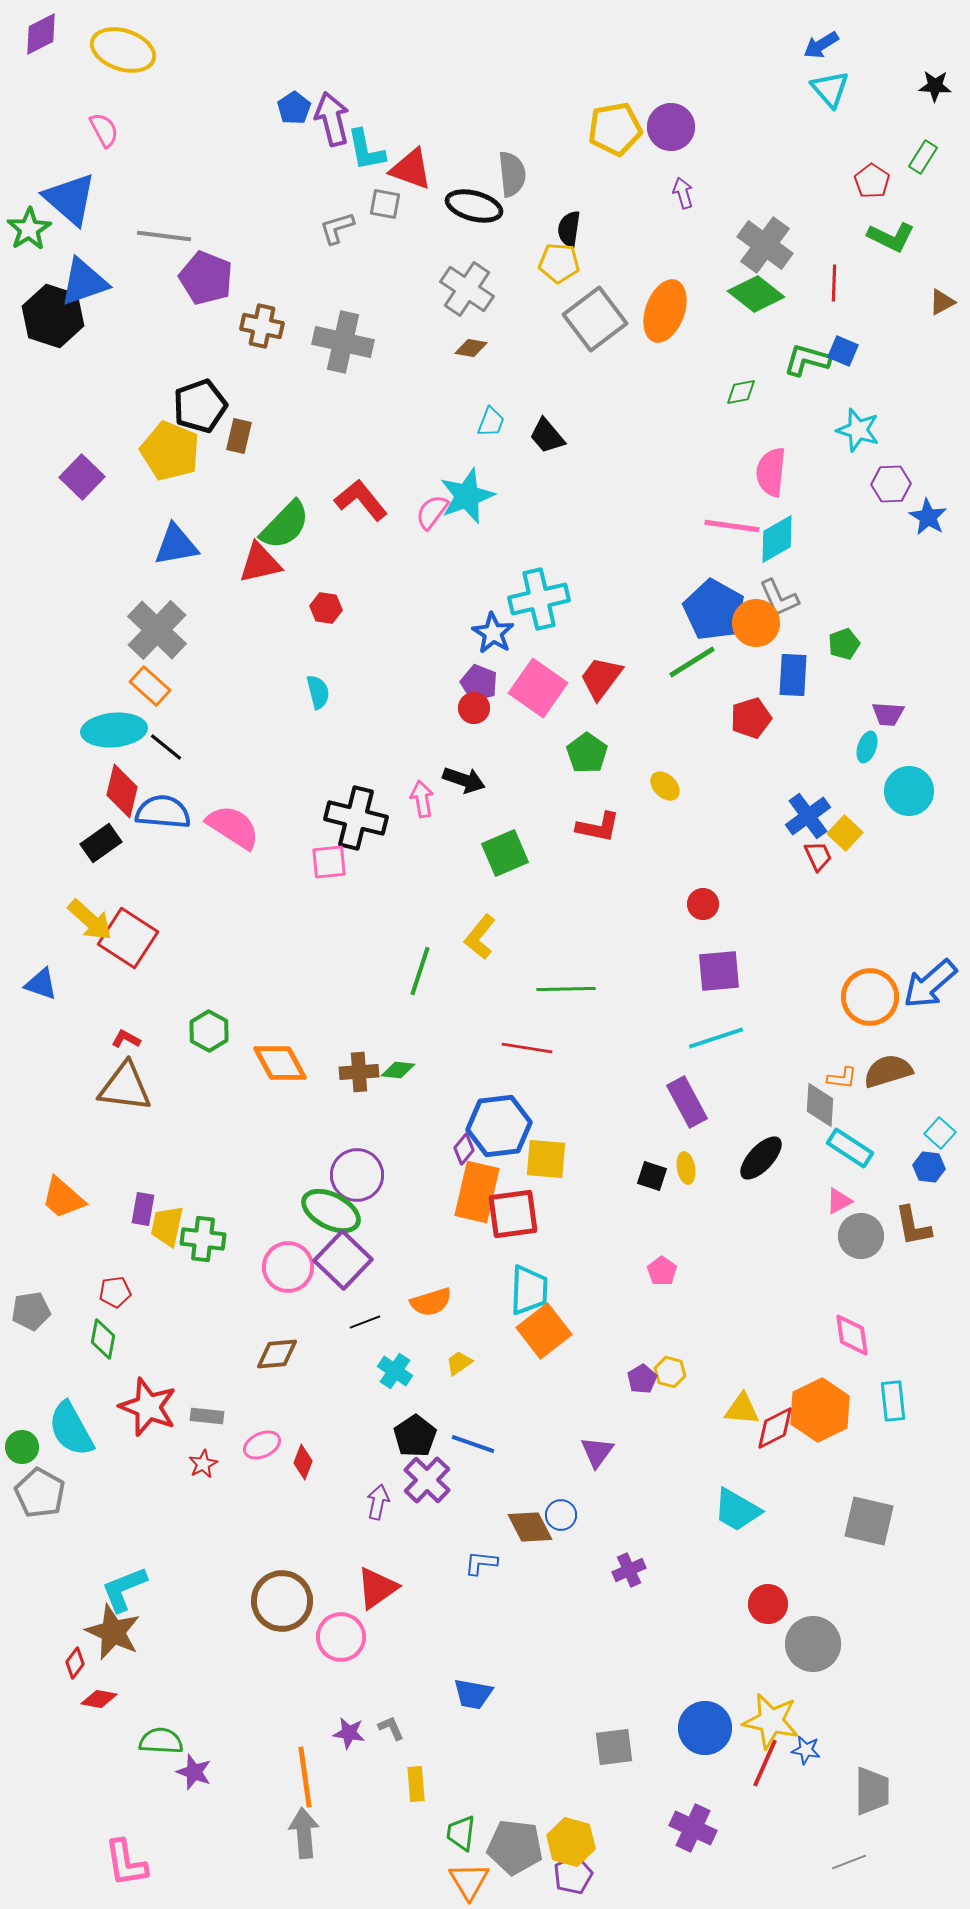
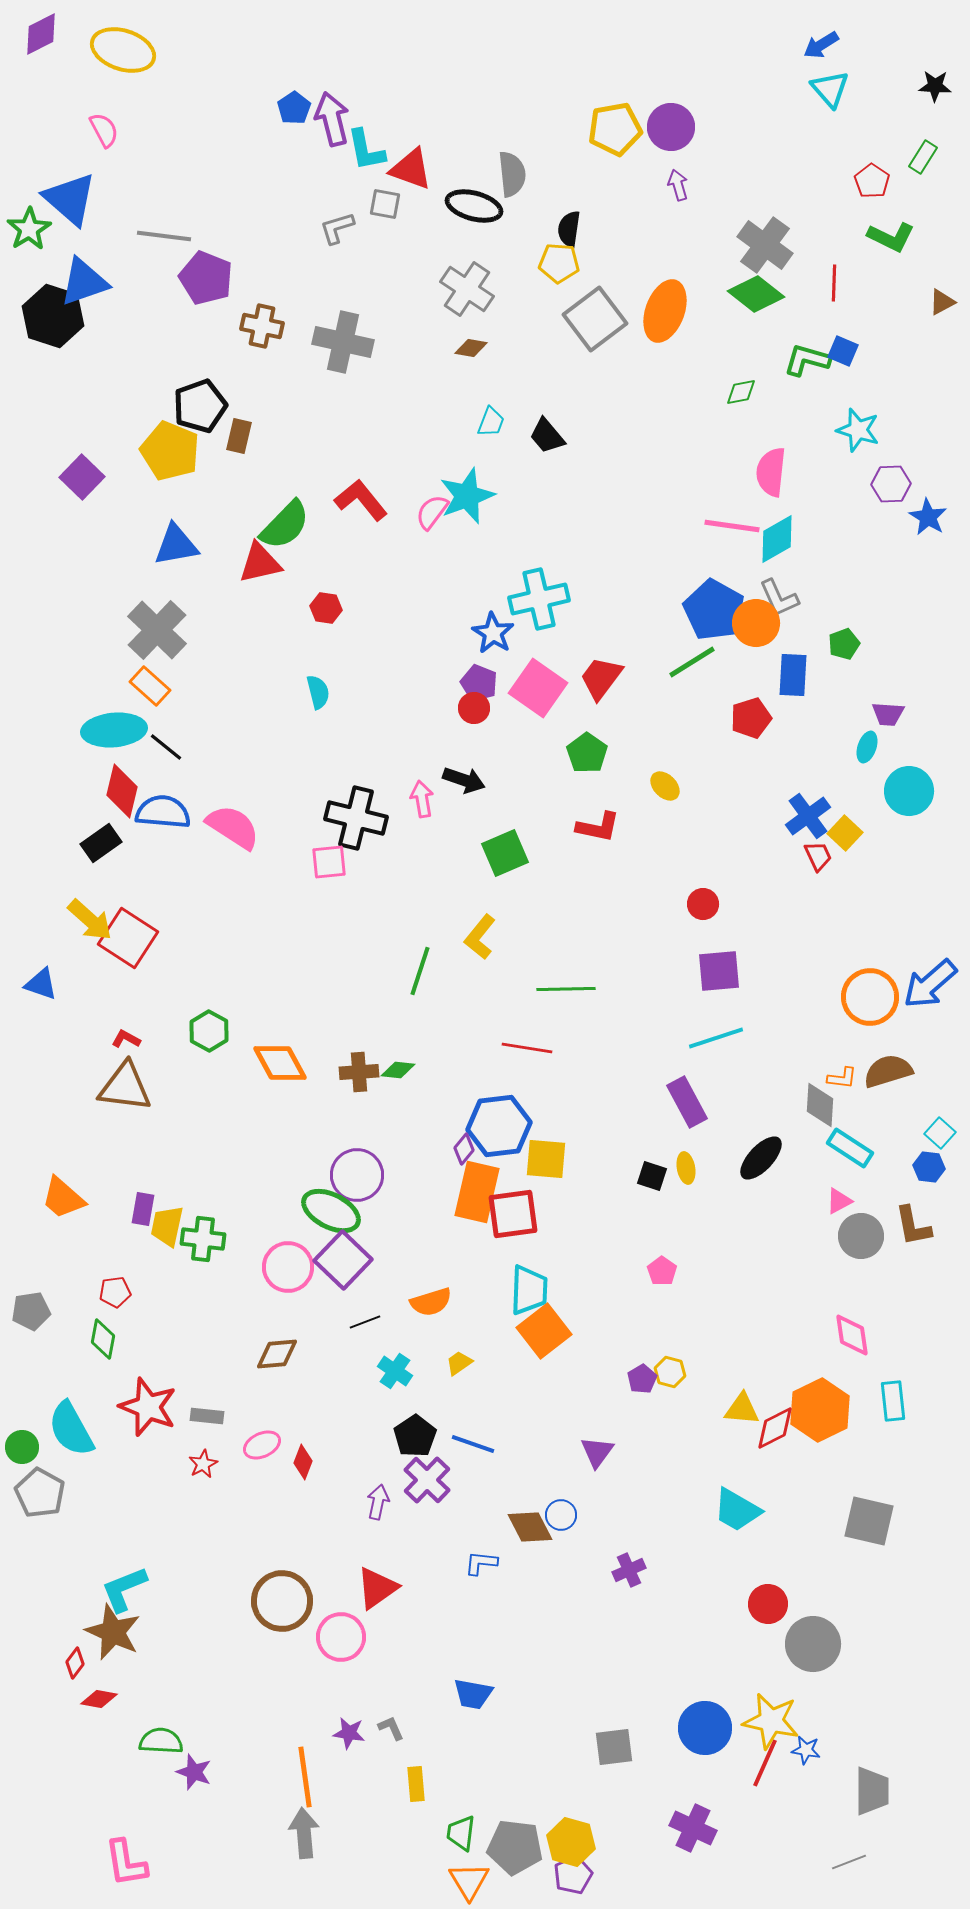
purple arrow at (683, 193): moved 5 px left, 8 px up
